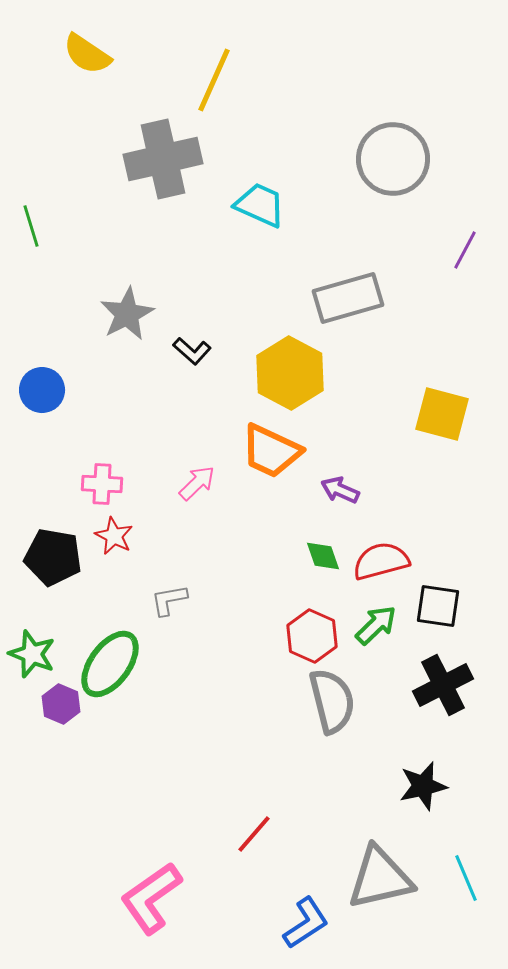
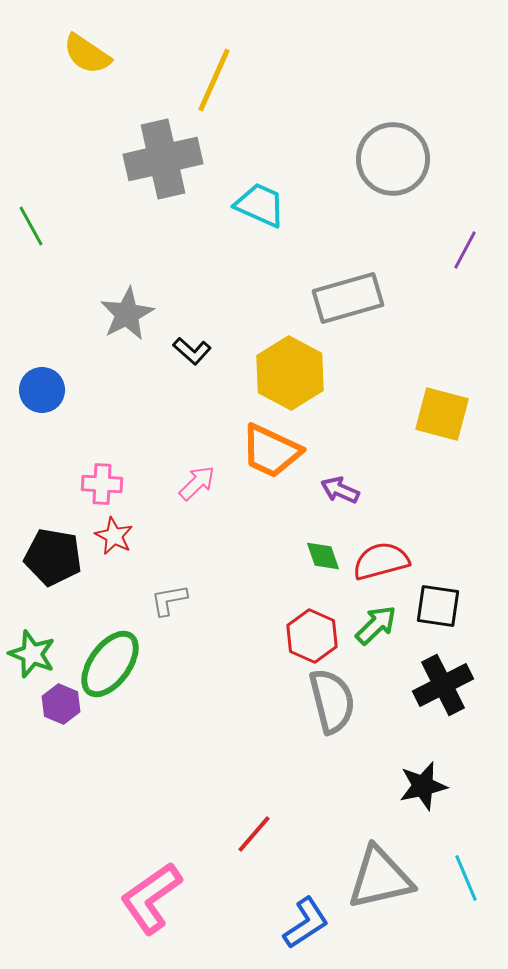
green line: rotated 12 degrees counterclockwise
